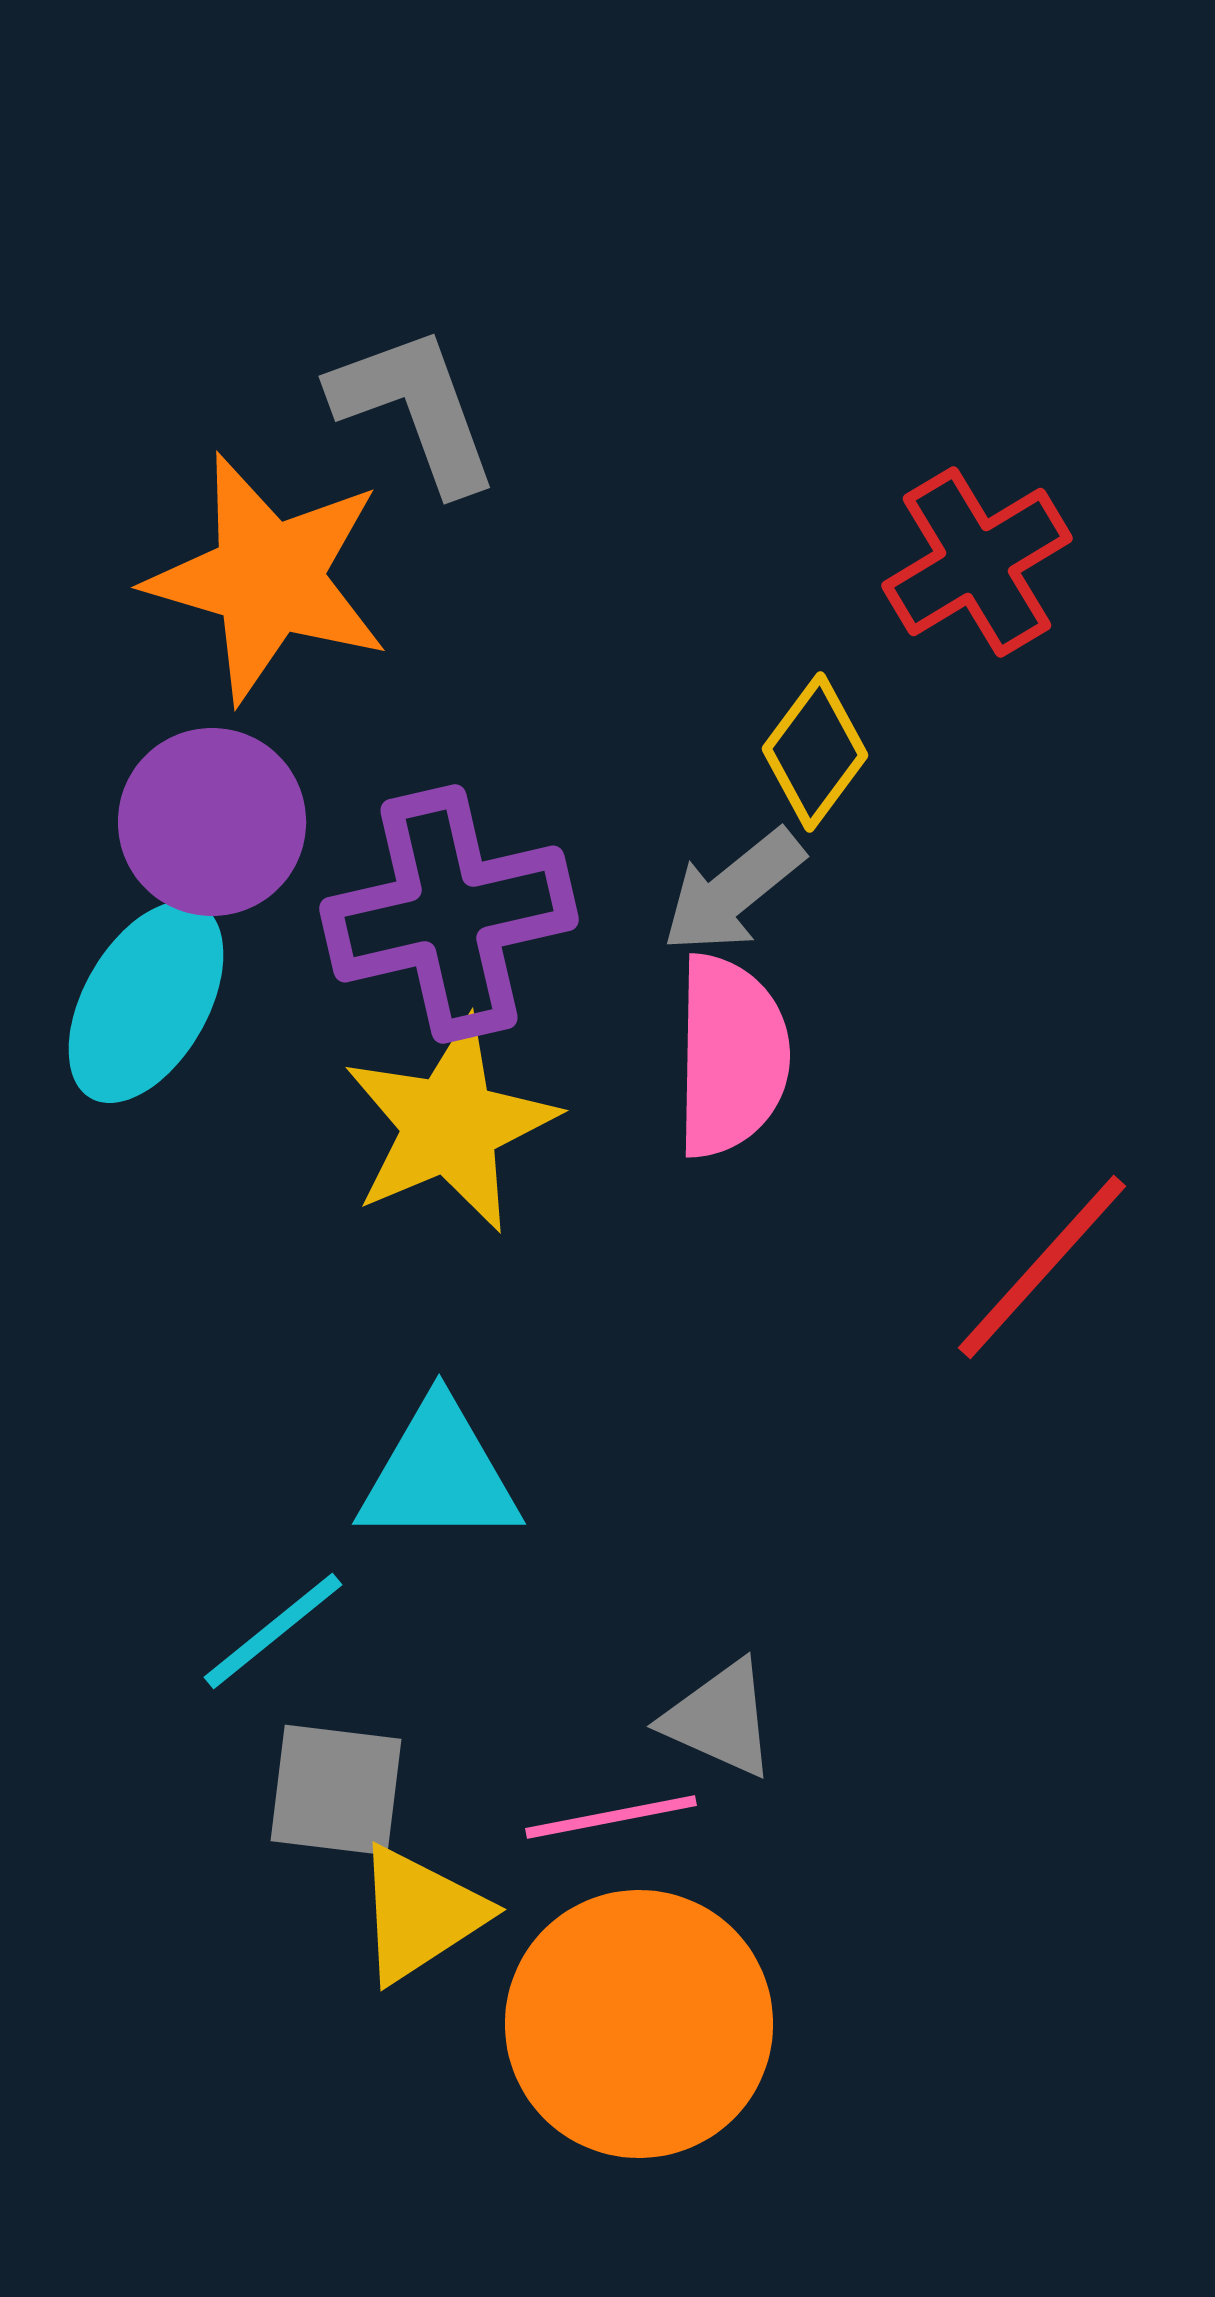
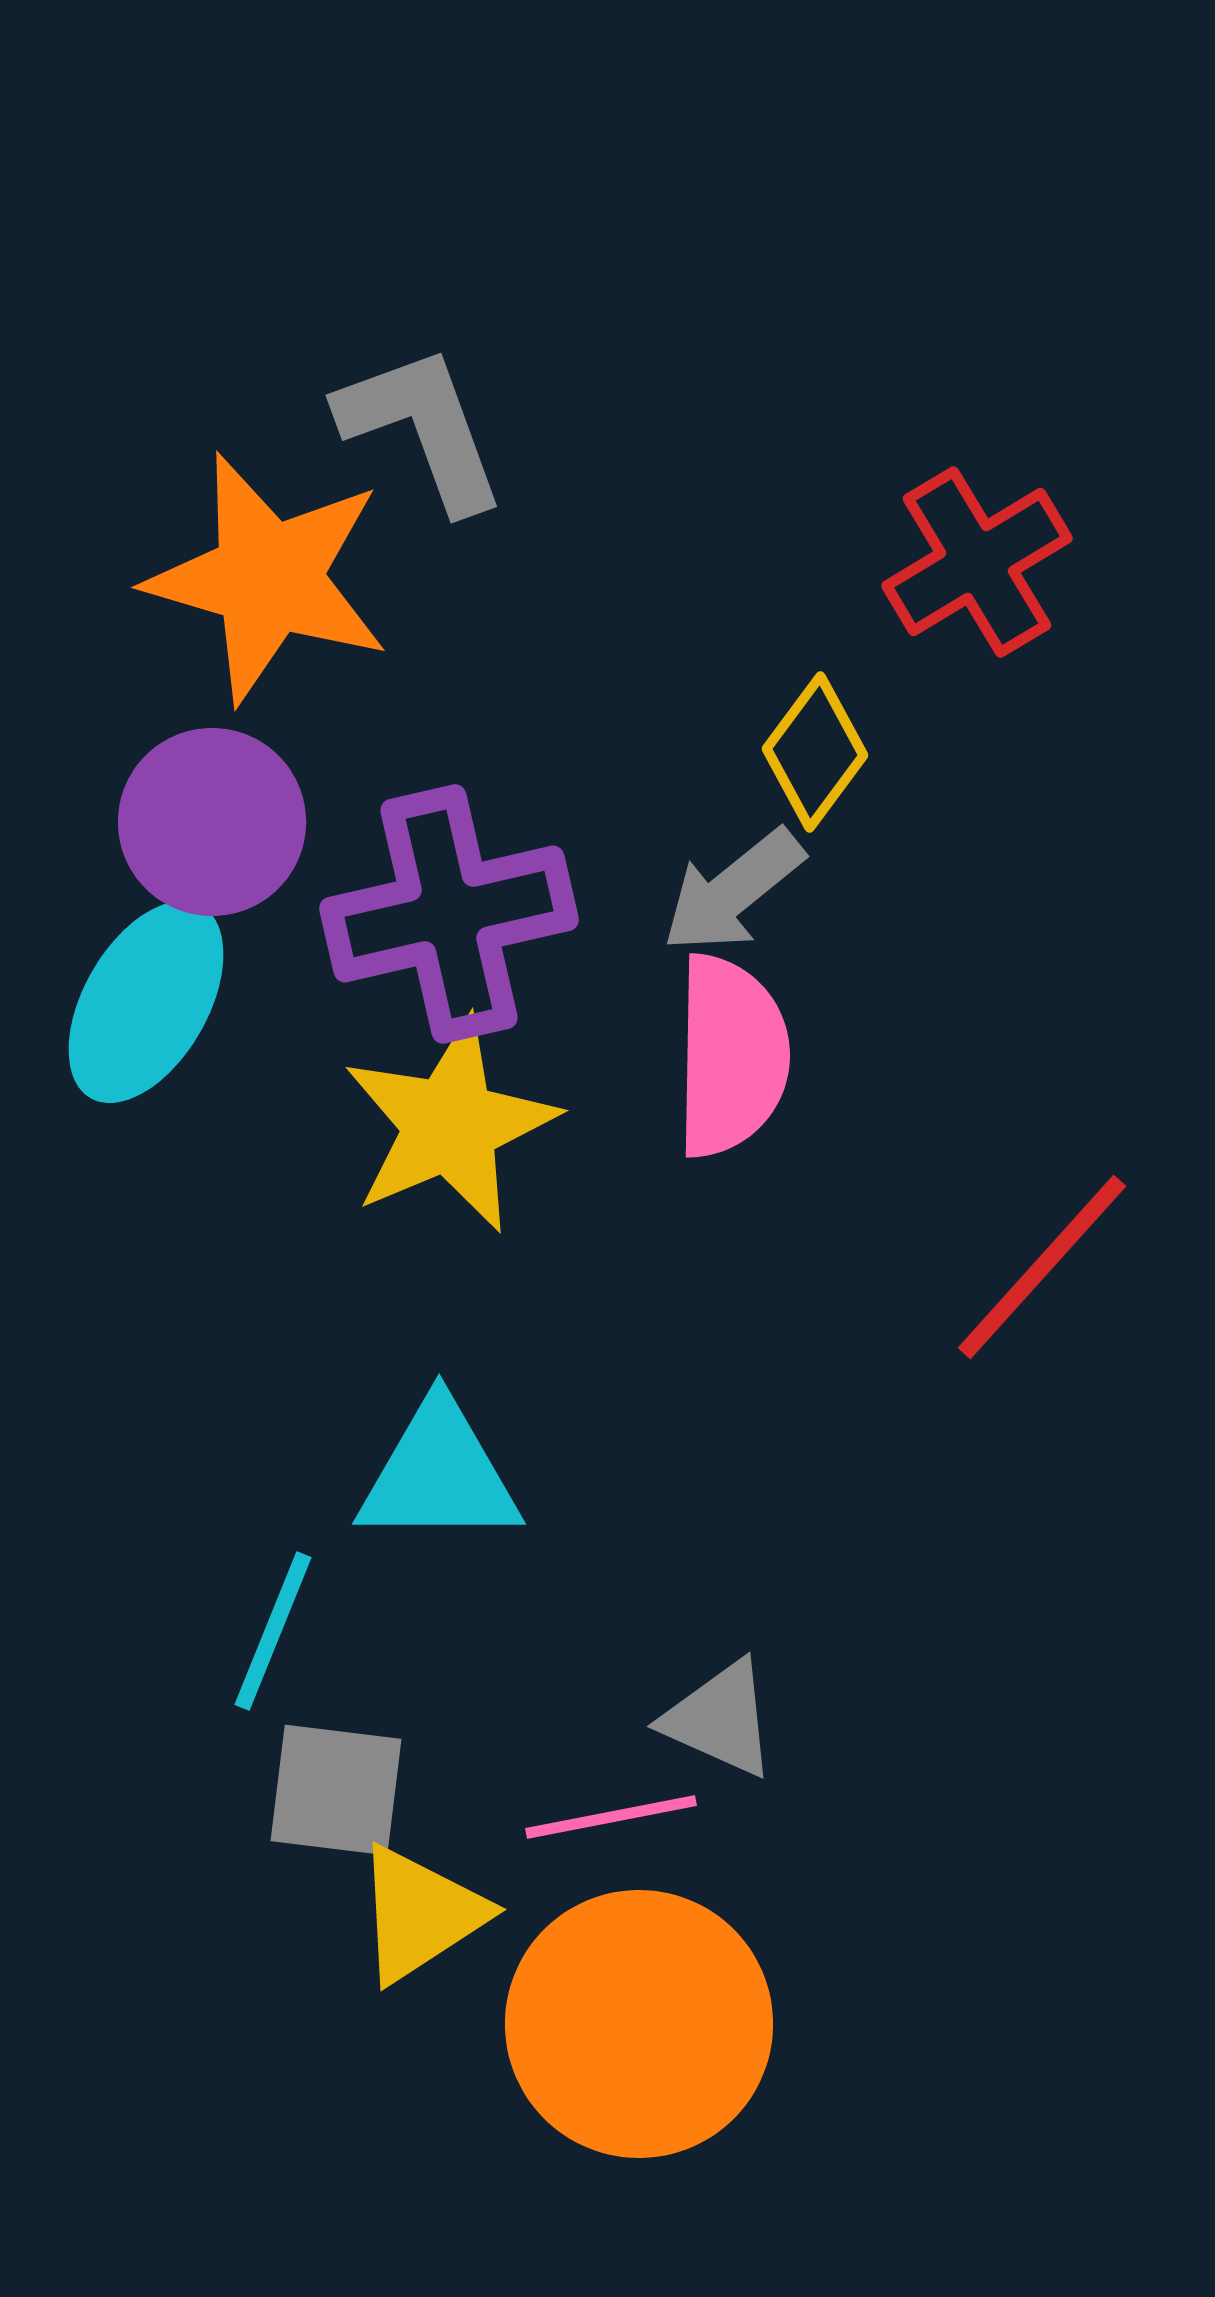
gray L-shape: moved 7 px right, 19 px down
cyan line: rotated 29 degrees counterclockwise
